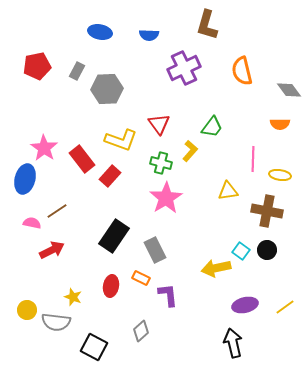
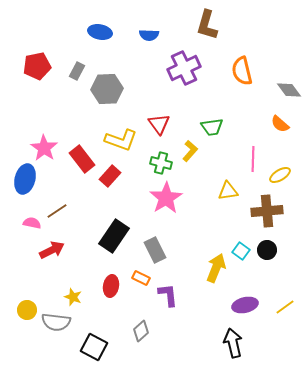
orange semicircle at (280, 124): rotated 42 degrees clockwise
green trapezoid at (212, 127): rotated 45 degrees clockwise
yellow ellipse at (280, 175): rotated 40 degrees counterclockwise
brown cross at (267, 211): rotated 16 degrees counterclockwise
yellow arrow at (216, 268): rotated 124 degrees clockwise
